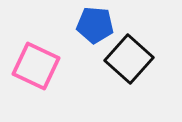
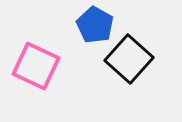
blue pentagon: rotated 24 degrees clockwise
